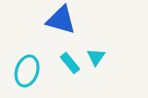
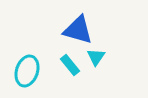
blue triangle: moved 17 px right, 10 px down
cyan rectangle: moved 2 px down
